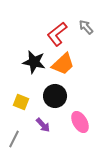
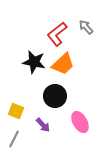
yellow square: moved 5 px left, 9 px down
